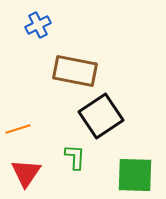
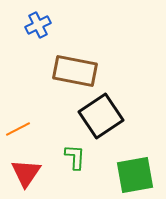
orange line: rotated 10 degrees counterclockwise
green square: rotated 12 degrees counterclockwise
